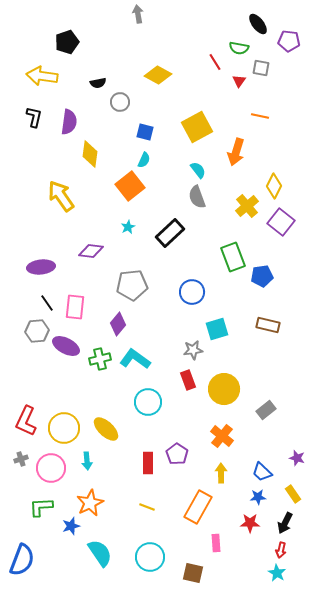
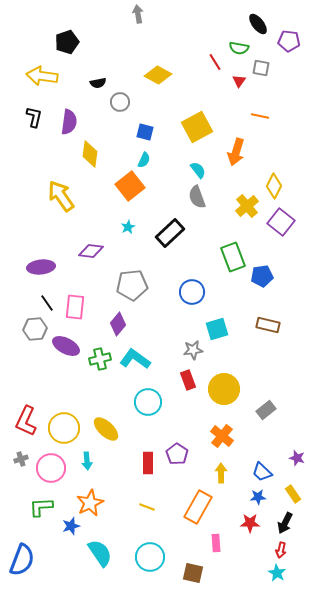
gray hexagon at (37, 331): moved 2 px left, 2 px up
